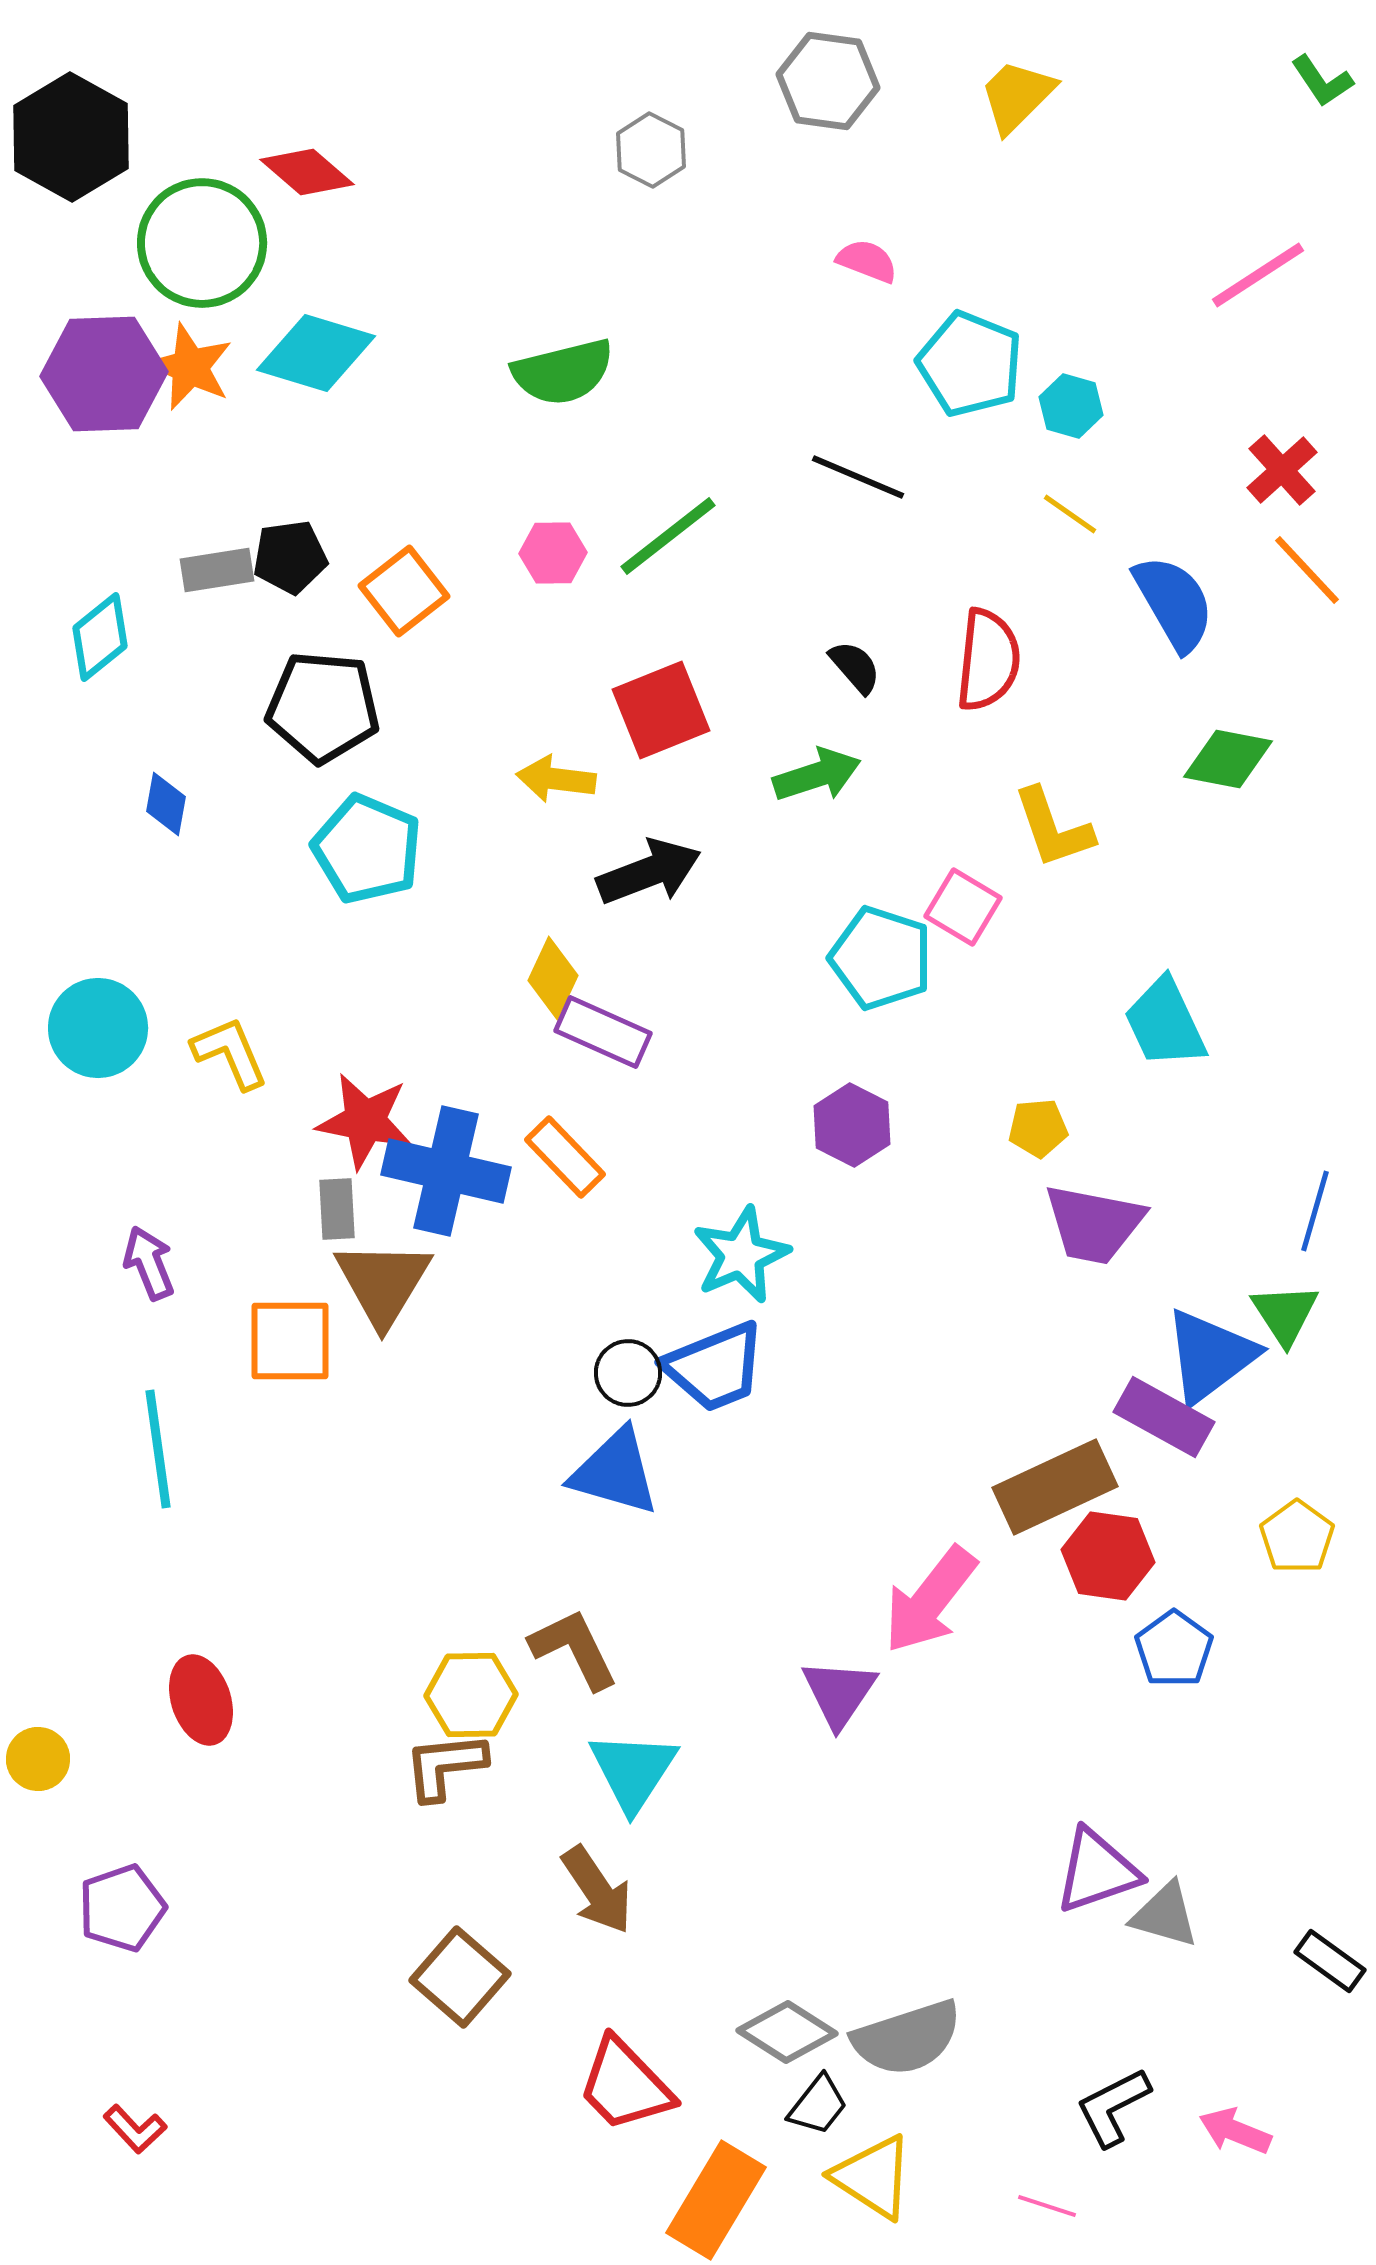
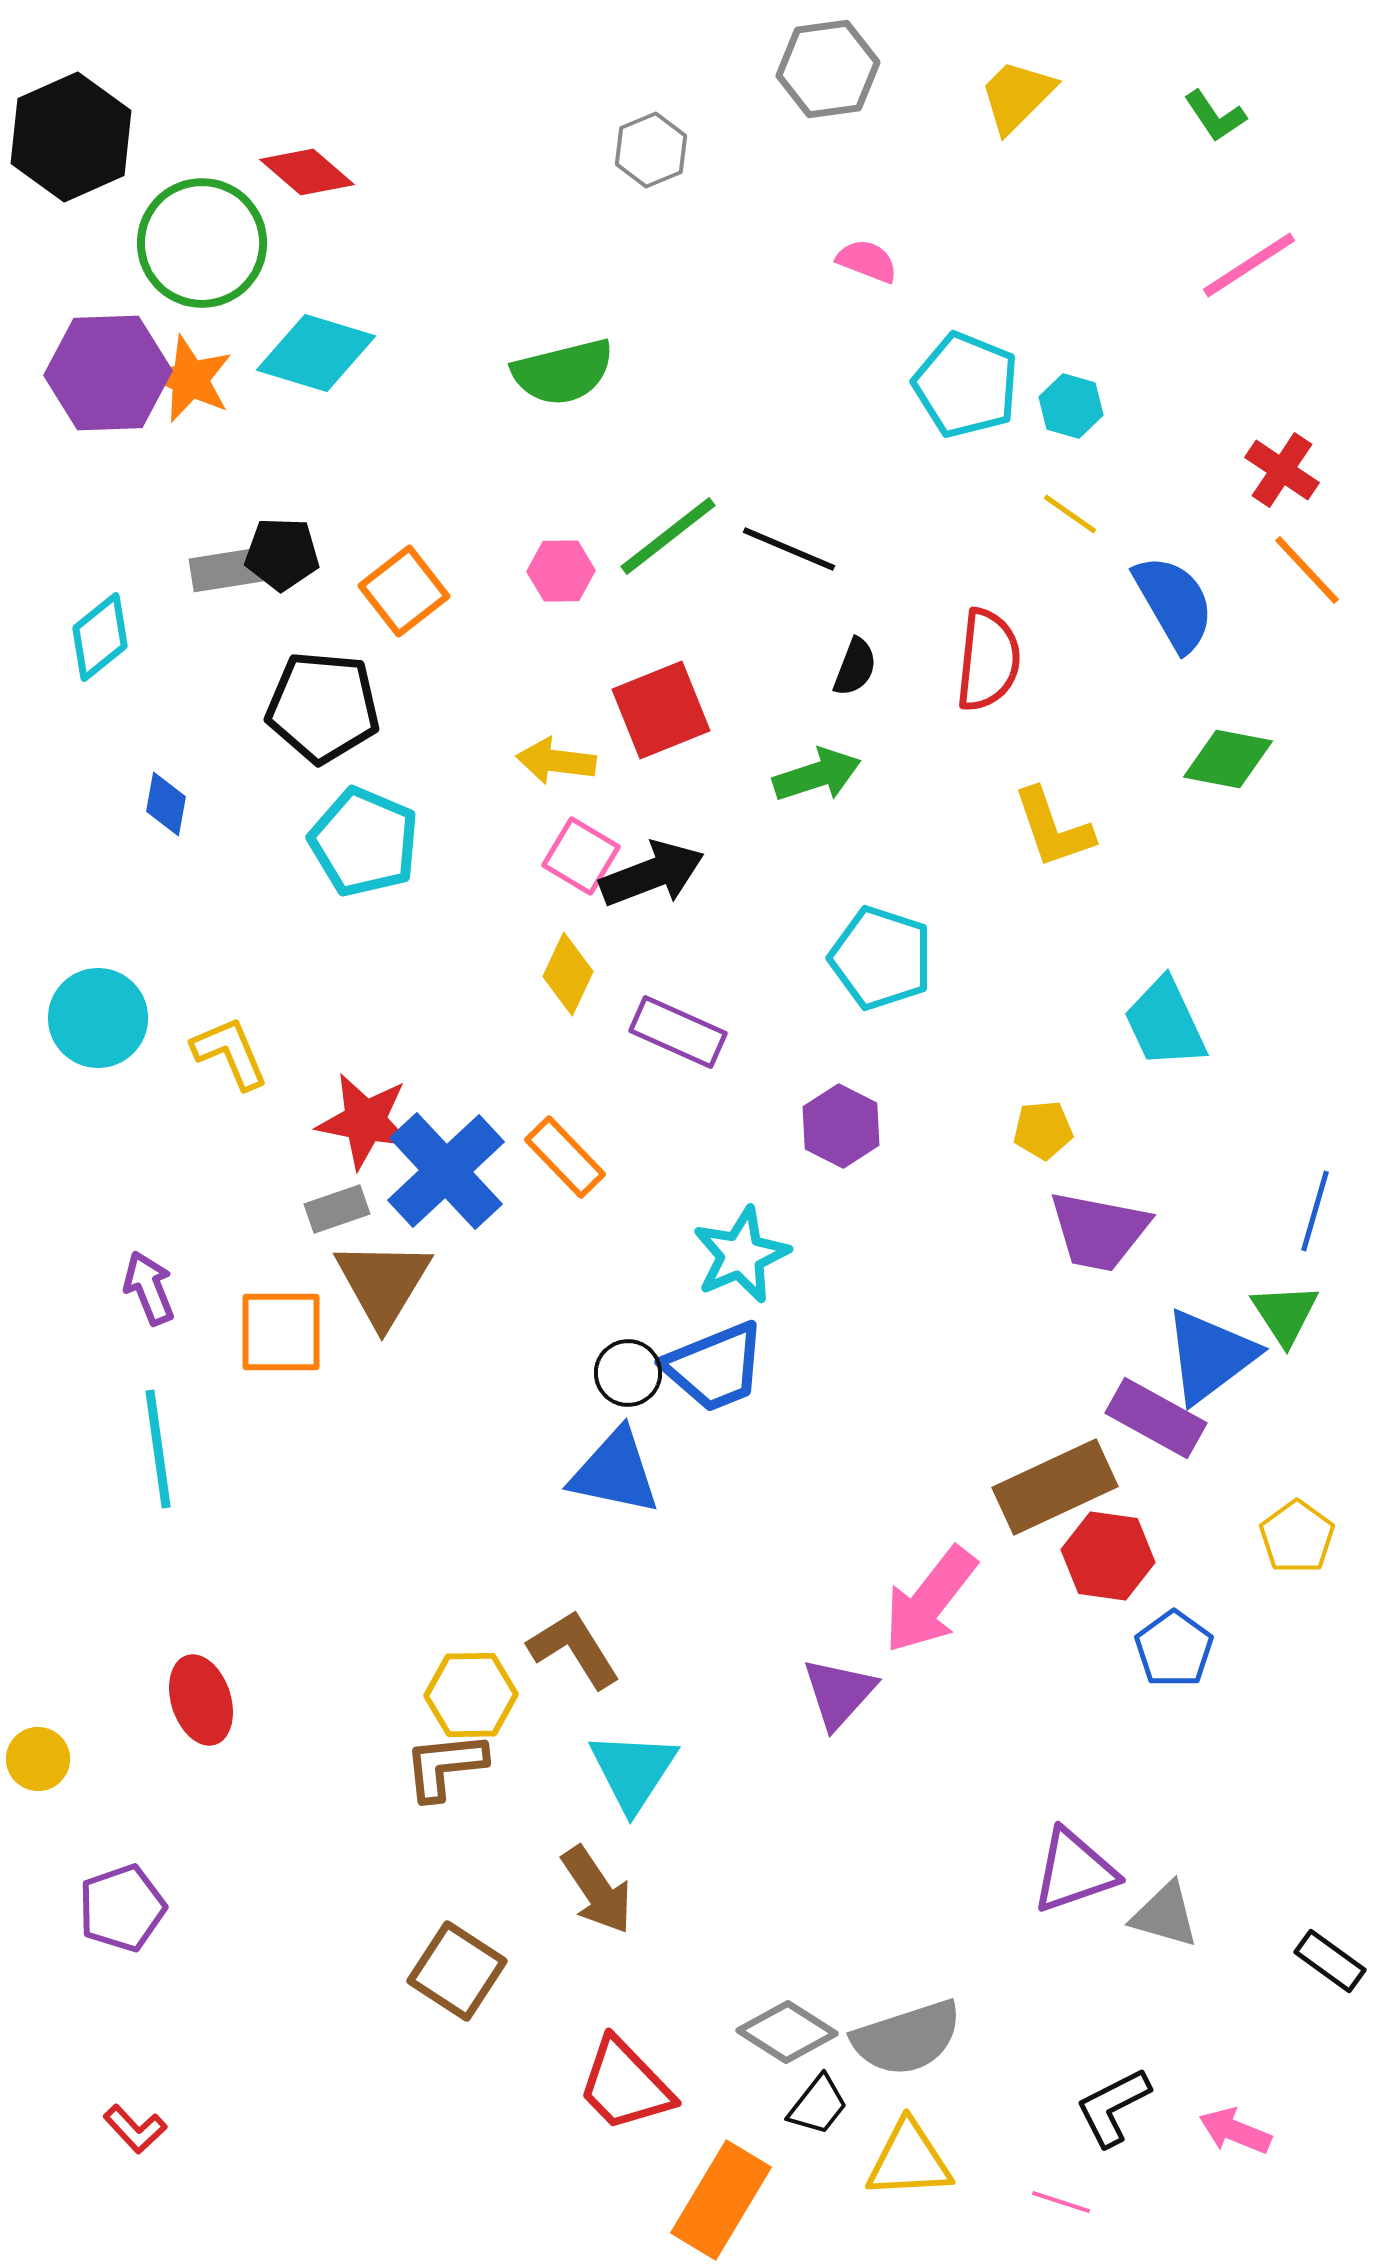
gray hexagon at (828, 81): moved 12 px up; rotated 16 degrees counterclockwise
green L-shape at (1322, 81): moved 107 px left, 35 px down
black hexagon at (71, 137): rotated 7 degrees clockwise
gray hexagon at (651, 150): rotated 10 degrees clockwise
pink line at (1258, 275): moved 9 px left, 10 px up
cyan pentagon at (970, 364): moved 4 px left, 21 px down
orange star at (190, 367): moved 12 px down
purple hexagon at (104, 374): moved 4 px right, 1 px up
red cross at (1282, 470): rotated 14 degrees counterclockwise
black line at (858, 477): moved 69 px left, 72 px down
pink hexagon at (553, 553): moved 8 px right, 18 px down
black pentagon at (290, 557): moved 8 px left, 3 px up; rotated 10 degrees clockwise
gray rectangle at (217, 570): moved 9 px right
black semicircle at (855, 667): rotated 62 degrees clockwise
yellow arrow at (556, 779): moved 18 px up
cyan pentagon at (367, 849): moved 3 px left, 7 px up
black arrow at (649, 872): moved 3 px right, 2 px down
pink square at (963, 907): moved 382 px left, 51 px up
yellow diamond at (553, 978): moved 15 px right, 4 px up
cyan circle at (98, 1028): moved 10 px up
purple rectangle at (603, 1032): moved 75 px right
purple hexagon at (852, 1125): moved 11 px left, 1 px down
yellow pentagon at (1038, 1128): moved 5 px right, 2 px down
blue cross at (446, 1171): rotated 34 degrees clockwise
gray rectangle at (337, 1209): rotated 74 degrees clockwise
purple trapezoid at (1094, 1224): moved 5 px right, 7 px down
purple arrow at (149, 1263): moved 25 px down
orange square at (290, 1341): moved 9 px left, 9 px up
purple rectangle at (1164, 1417): moved 8 px left, 1 px down
blue triangle at (615, 1472): rotated 4 degrees counterclockwise
brown L-shape at (574, 1649): rotated 6 degrees counterclockwise
purple triangle at (839, 1693): rotated 8 degrees clockwise
purple triangle at (1097, 1871): moved 23 px left
brown square at (460, 1977): moved 3 px left, 6 px up; rotated 8 degrees counterclockwise
yellow triangle at (873, 2177): moved 36 px right, 17 px up; rotated 36 degrees counterclockwise
orange rectangle at (716, 2200): moved 5 px right
pink line at (1047, 2206): moved 14 px right, 4 px up
